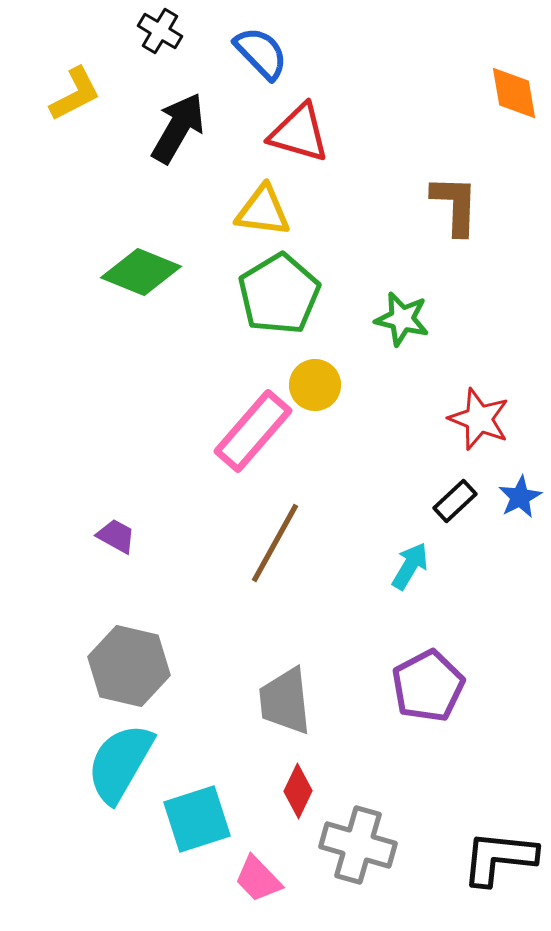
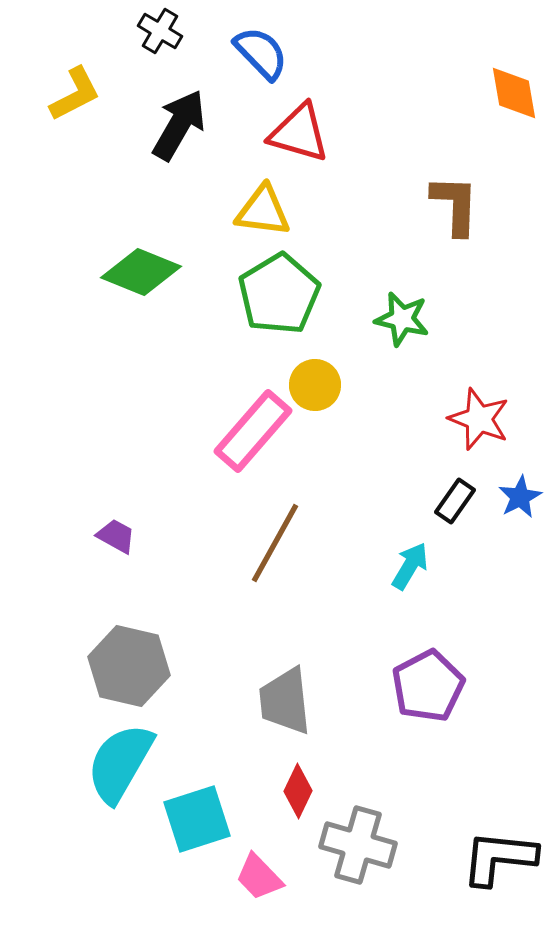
black arrow: moved 1 px right, 3 px up
black rectangle: rotated 12 degrees counterclockwise
pink trapezoid: moved 1 px right, 2 px up
